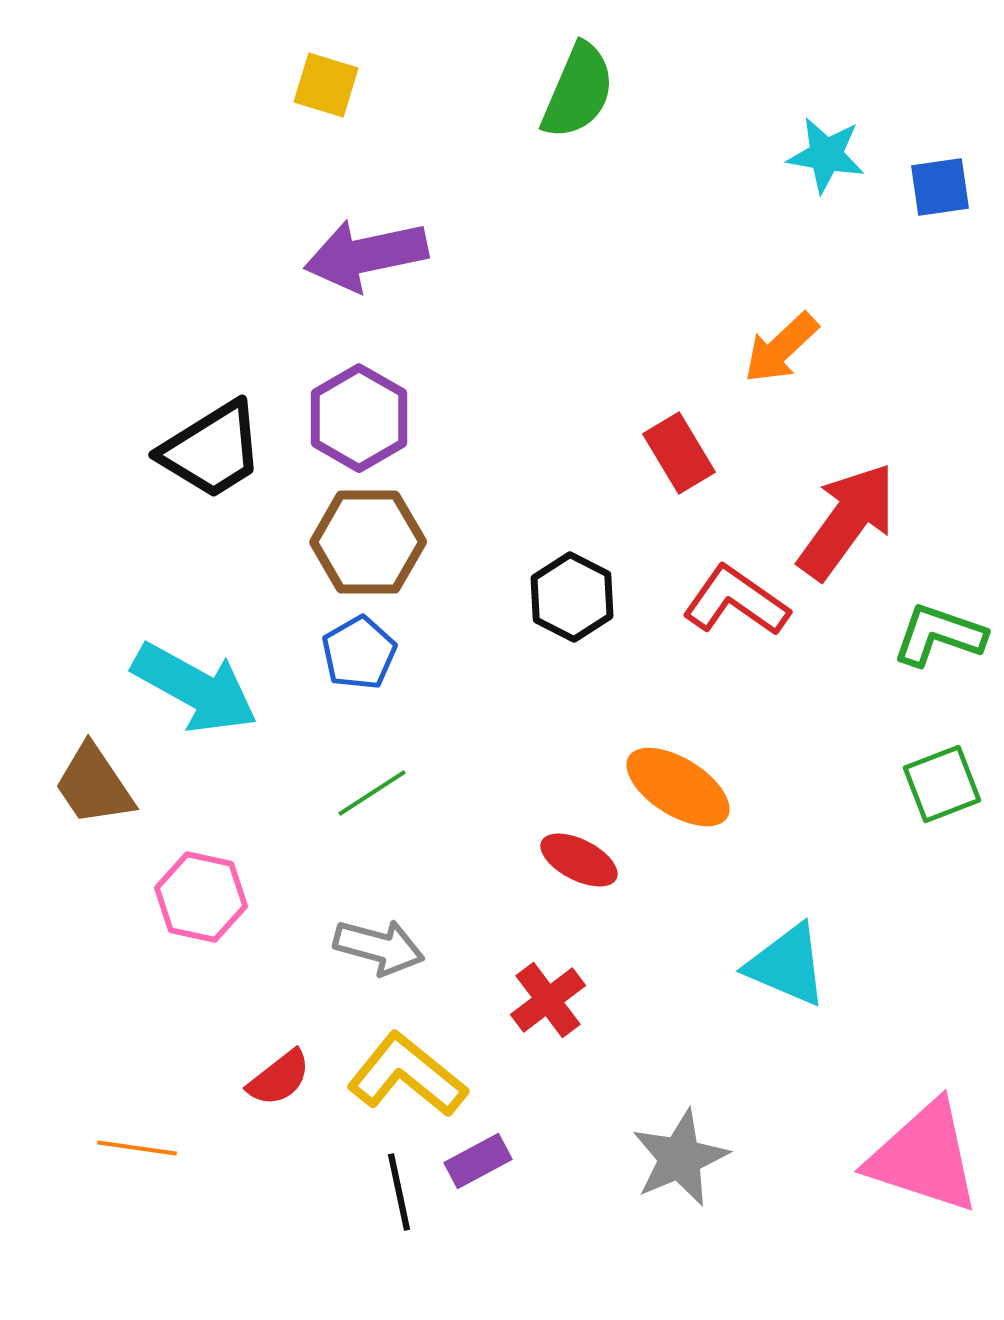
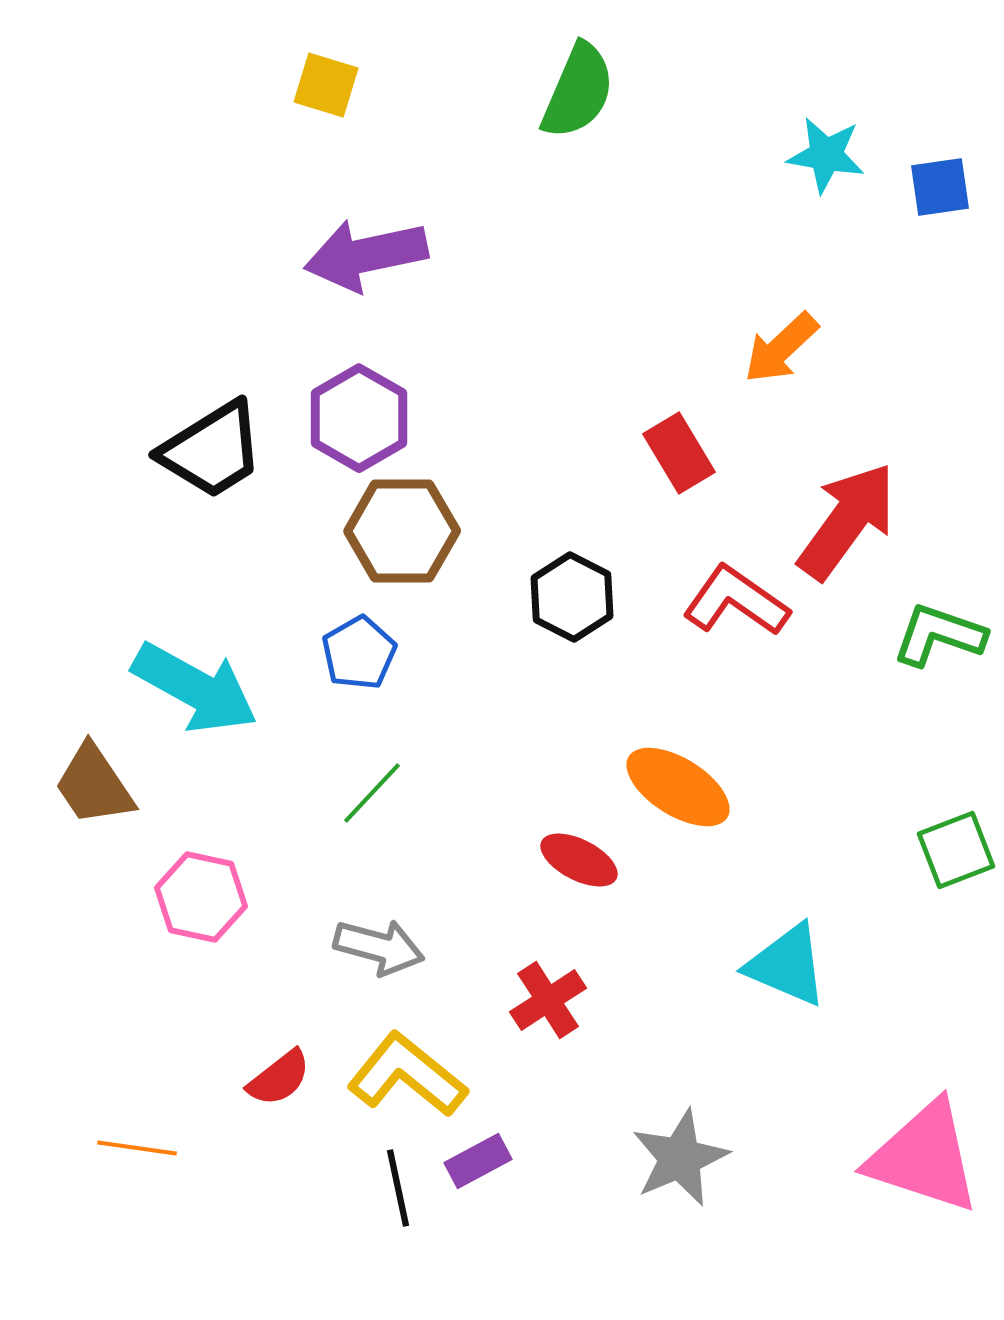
brown hexagon: moved 34 px right, 11 px up
green square: moved 14 px right, 66 px down
green line: rotated 14 degrees counterclockwise
red cross: rotated 4 degrees clockwise
black line: moved 1 px left, 4 px up
